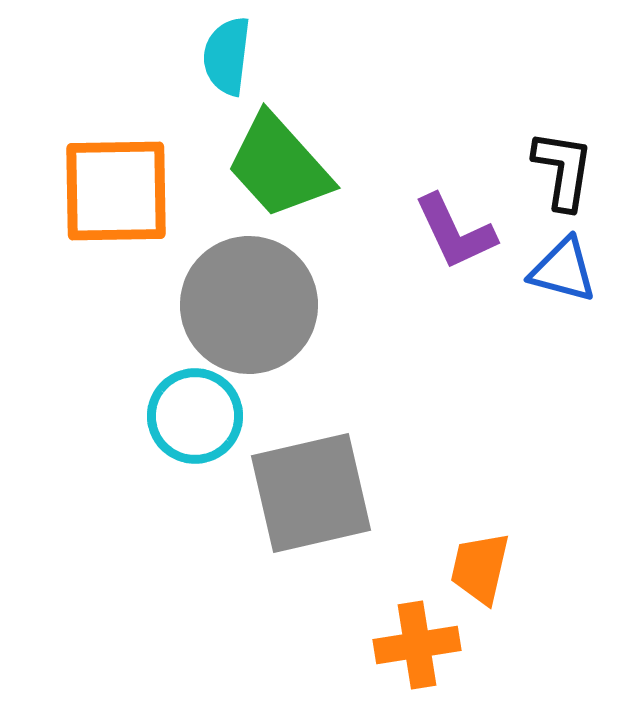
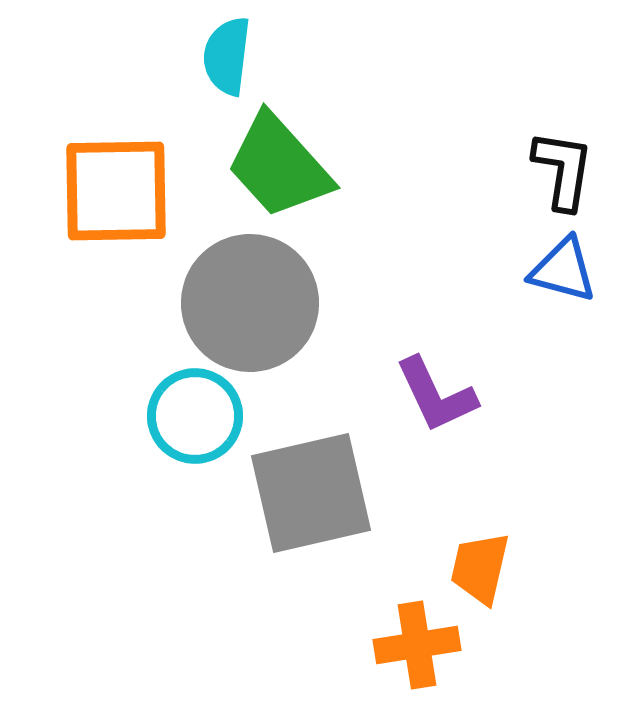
purple L-shape: moved 19 px left, 163 px down
gray circle: moved 1 px right, 2 px up
